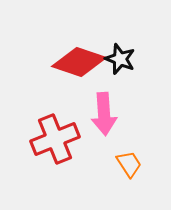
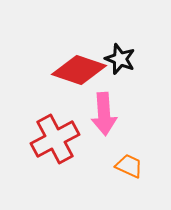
red diamond: moved 8 px down
red cross: rotated 6 degrees counterclockwise
orange trapezoid: moved 2 px down; rotated 32 degrees counterclockwise
